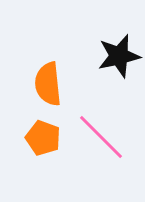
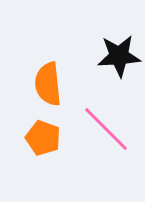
black star: rotated 9 degrees clockwise
pink line: moved 5 px right, 8 px up
